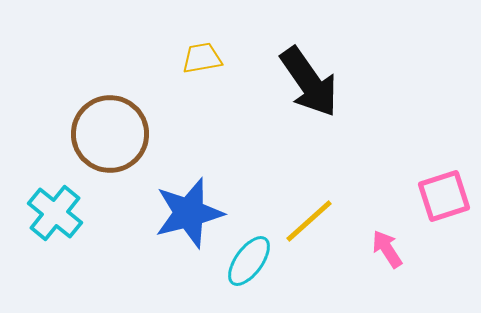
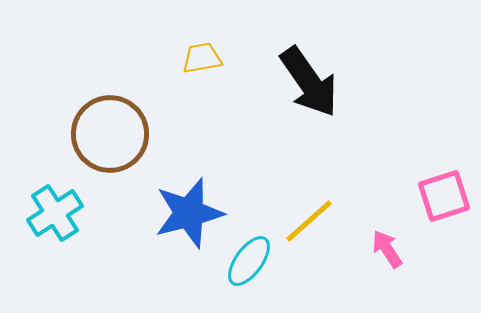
cyan cross: rotated 18 degrees clockwise
